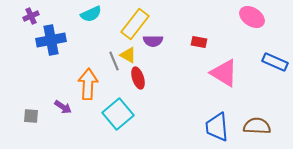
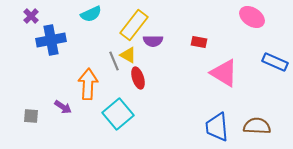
purple cross: rotated 21 degrees counterclockwise
yellow rectangle: moved 1 px left, 1 px down
